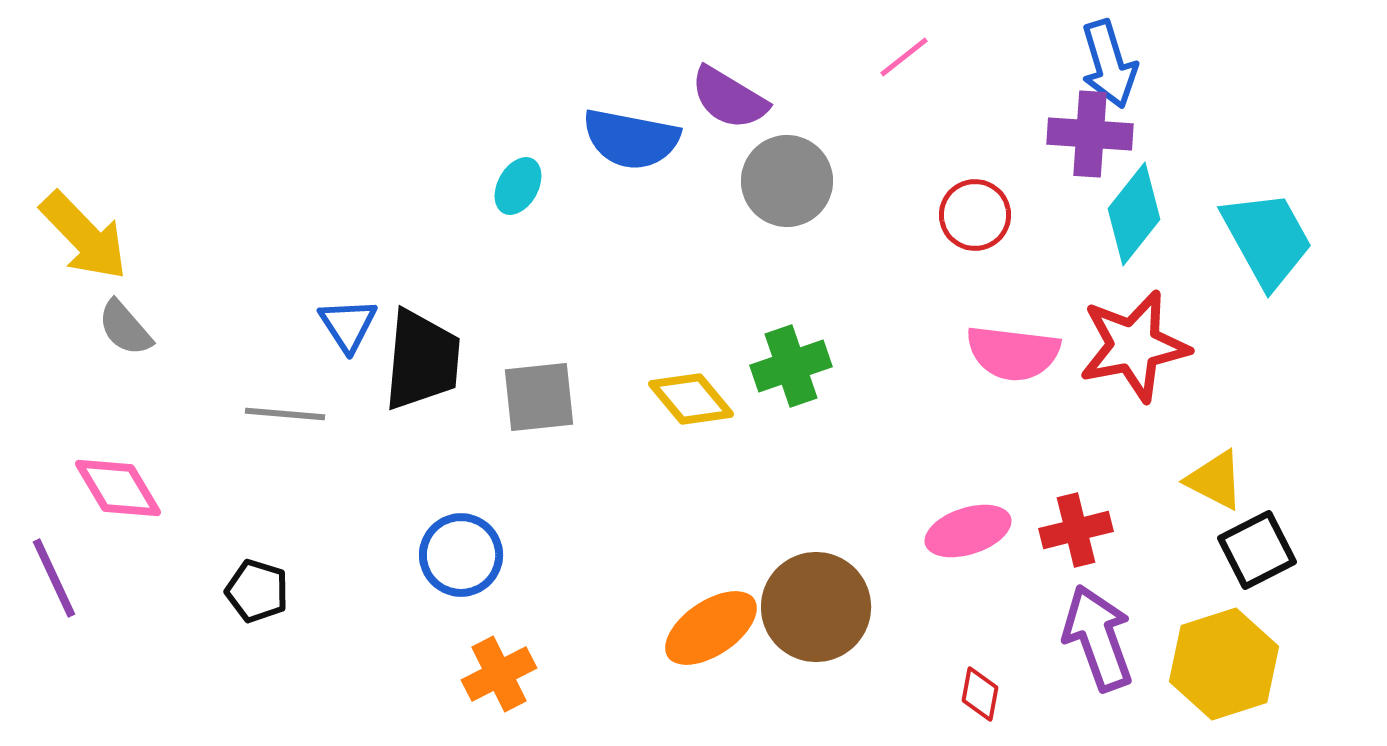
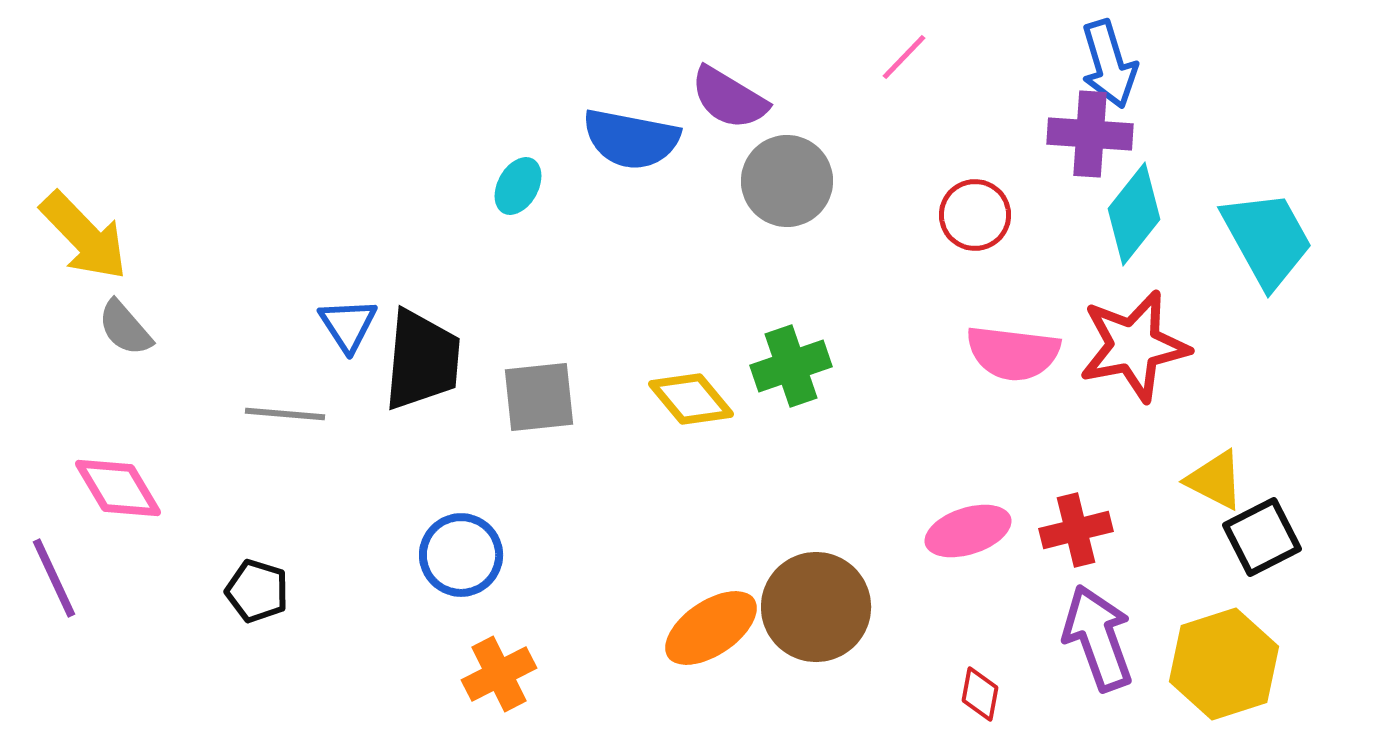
pink line: rotated 8 degrees counterclockwise
black square: moved 5 px right, 13 px up
